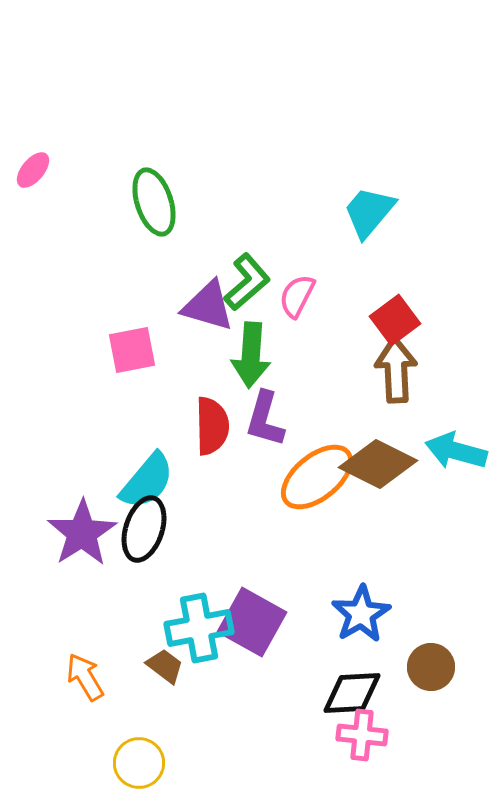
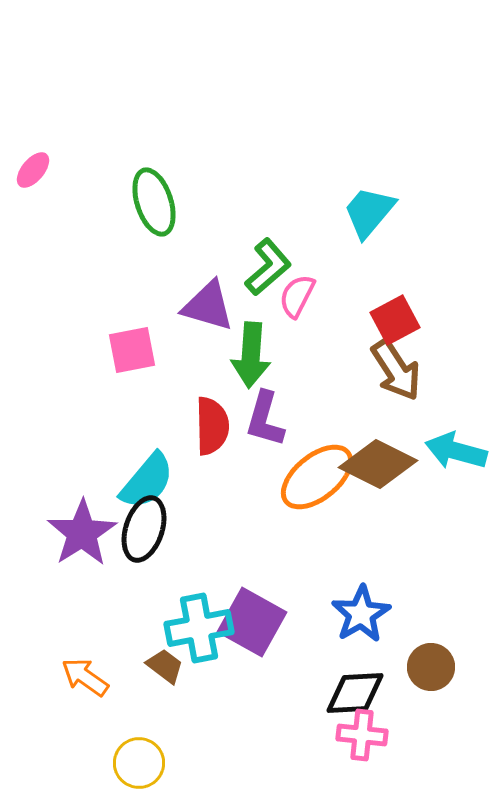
green L-shape: moved 21 px right, 15 px up
red square: rotated 9 degrees clockwise
brown arrow: rotated 150 degrees clockwise
orange arrow: rotated 24 degrees counterclockwise
black diamond: moved 3 px right
